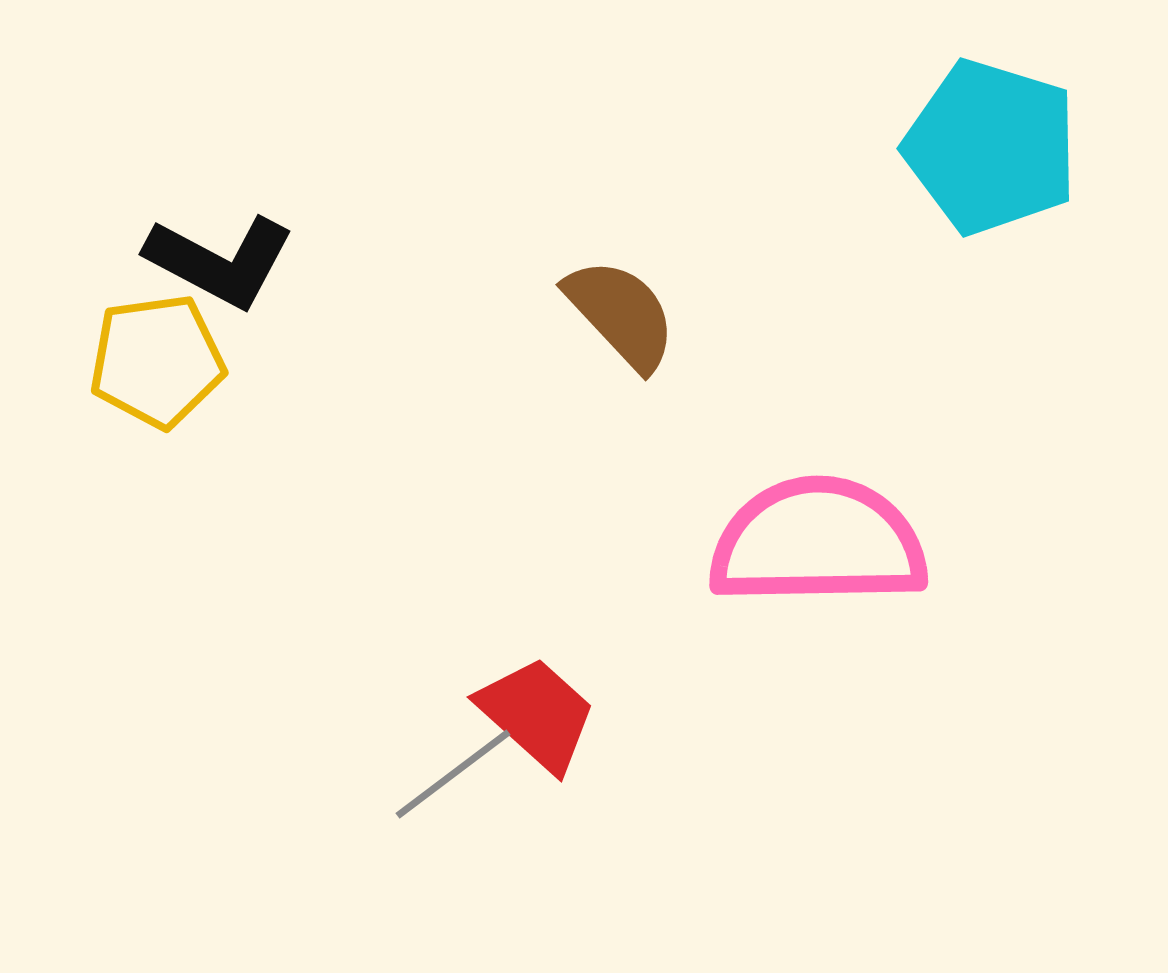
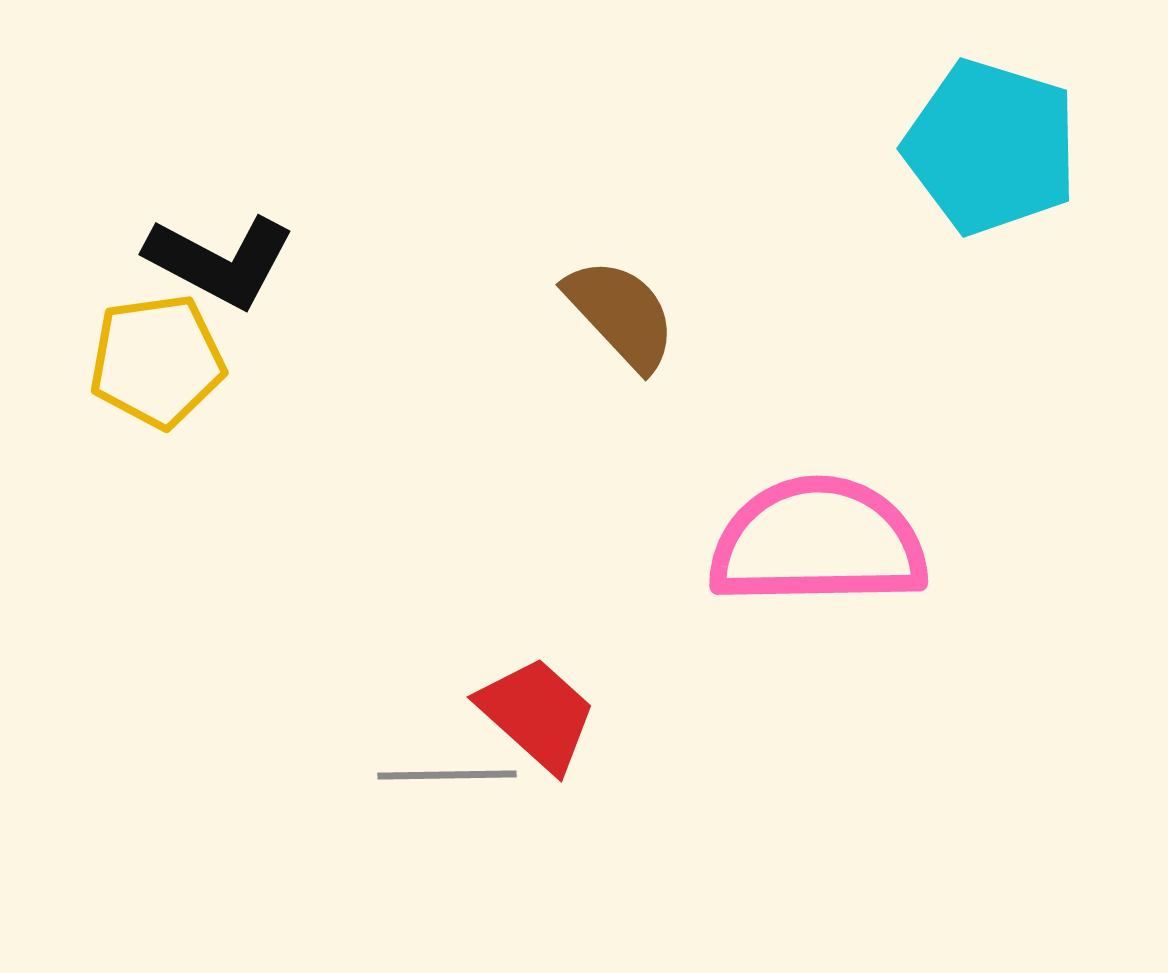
gray line: moved 6 px left, 1 px down; rotated 36 degrees clockwise
